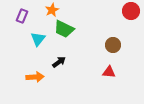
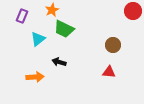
red circle: moved 2 px right
cyan triangle: rotated 14 degrees clockwise
black arrow: rotated 128 degrees counterclockwise
